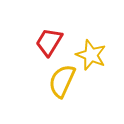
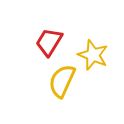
yellow star: moved 2 px right
